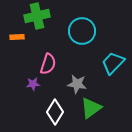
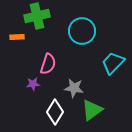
gray star: moved 3 px left, 4 px down
green triangle: moved 1 px right, 2 px down
